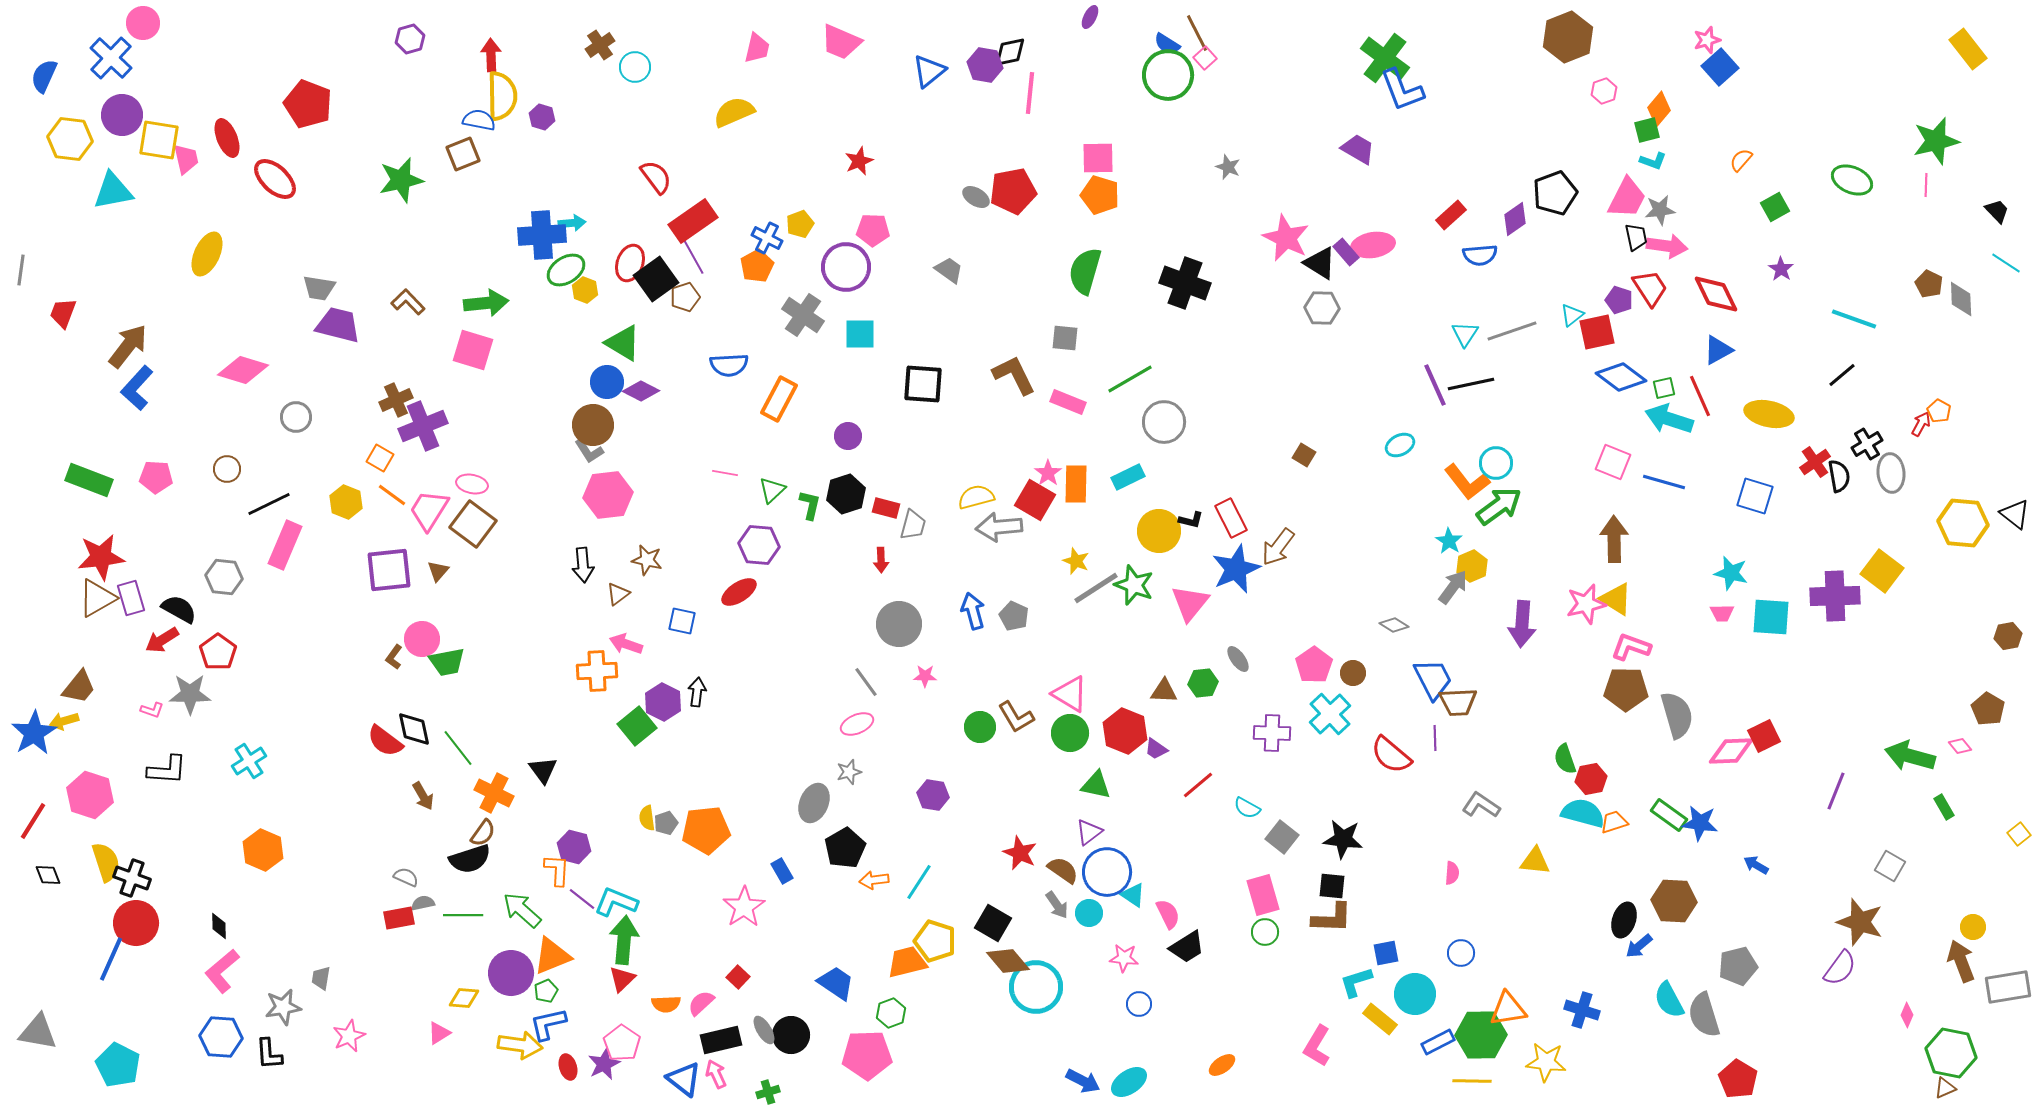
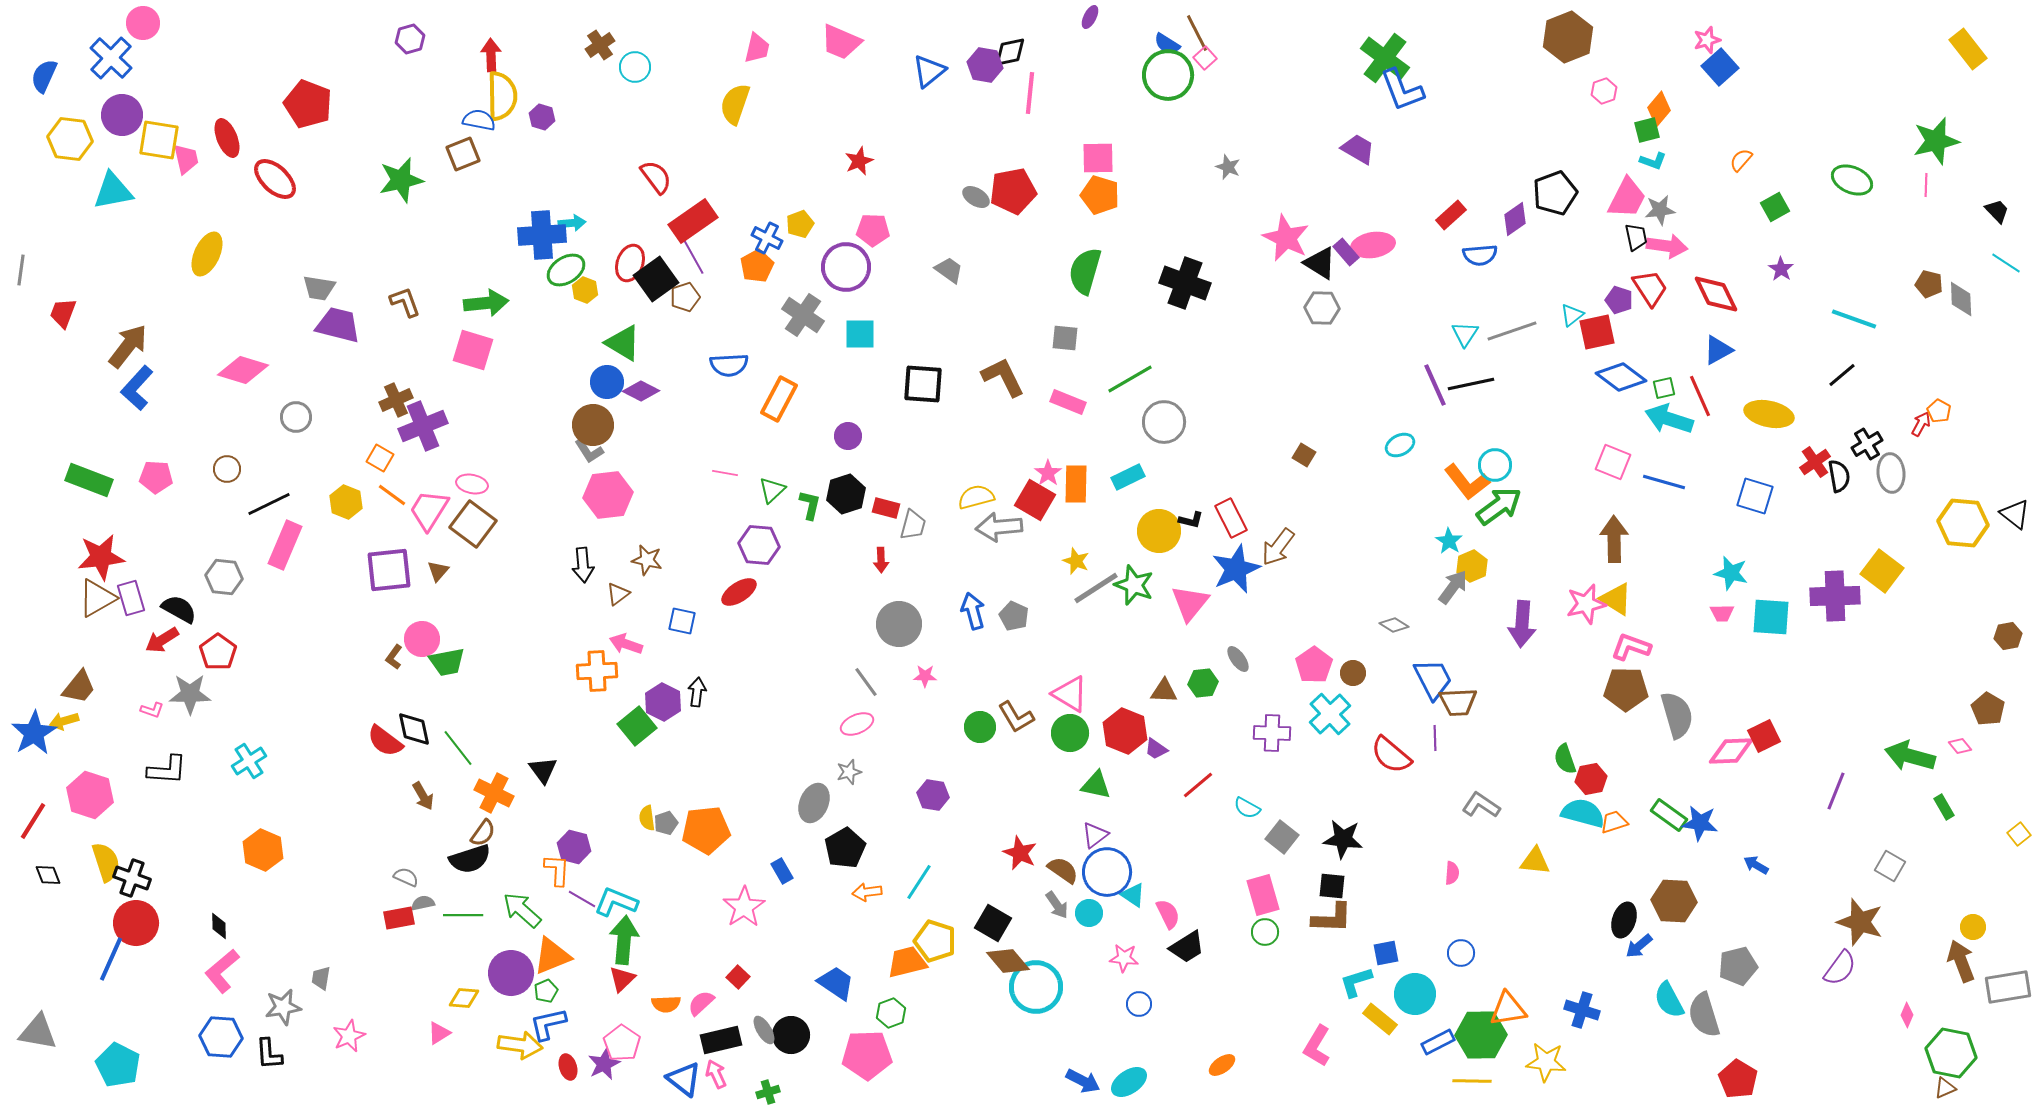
yellow semicircle at (734, 112): moved 1 px right, 8 px up; rotated 48 degrees counterclockwise
brown pentagon at (1929, 284): rotated 12 degrees counterclockwise
brown L-shape at (408, 302): moved 3 px left; rotated 24 degrees clockwise
brown L-shape at (1014, 375): moved 11 px left, 2 px down
cyan circle at (1496, 463): moved 1 px left, 2 px down
purple triangle at (1089, 832): moved 6 px right, 3 px down
orange arrow at (874, 880): moved 7 px left, 12 px down
purple line at (582, 899): rotated 8 degrees counterclockwise
